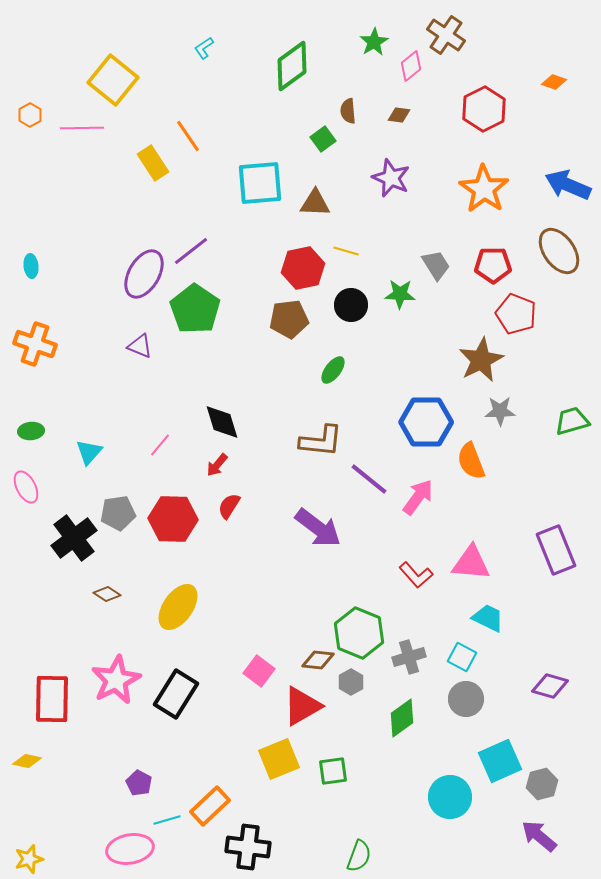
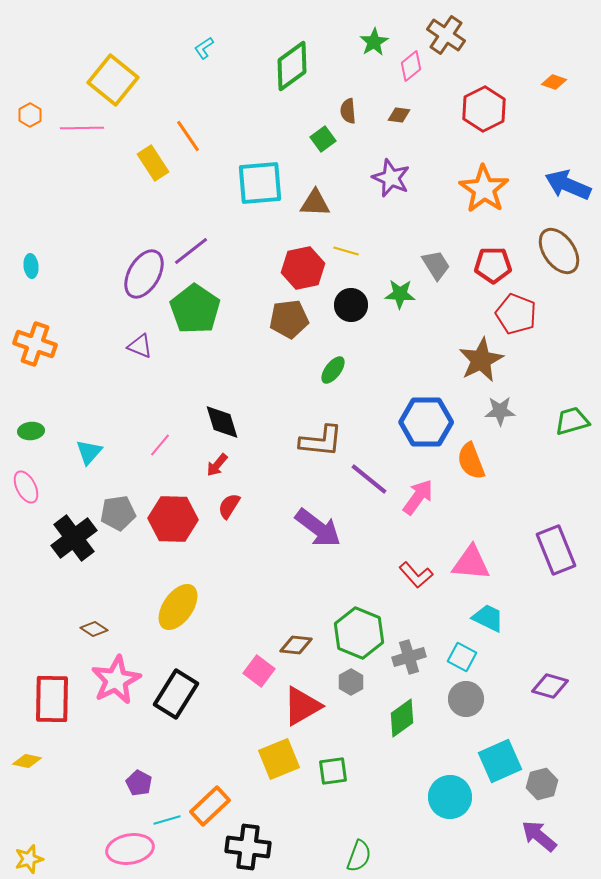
brown diamond at (107, 594): moved 13 px left, 35 px down
brown diamond at (318, 660): moved 22 px left, 15 px up
